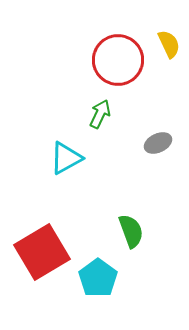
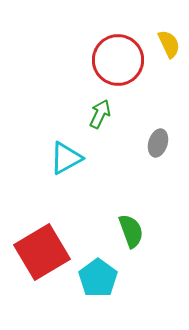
gray ellipse: rotated 48 degrees counterclockwise
